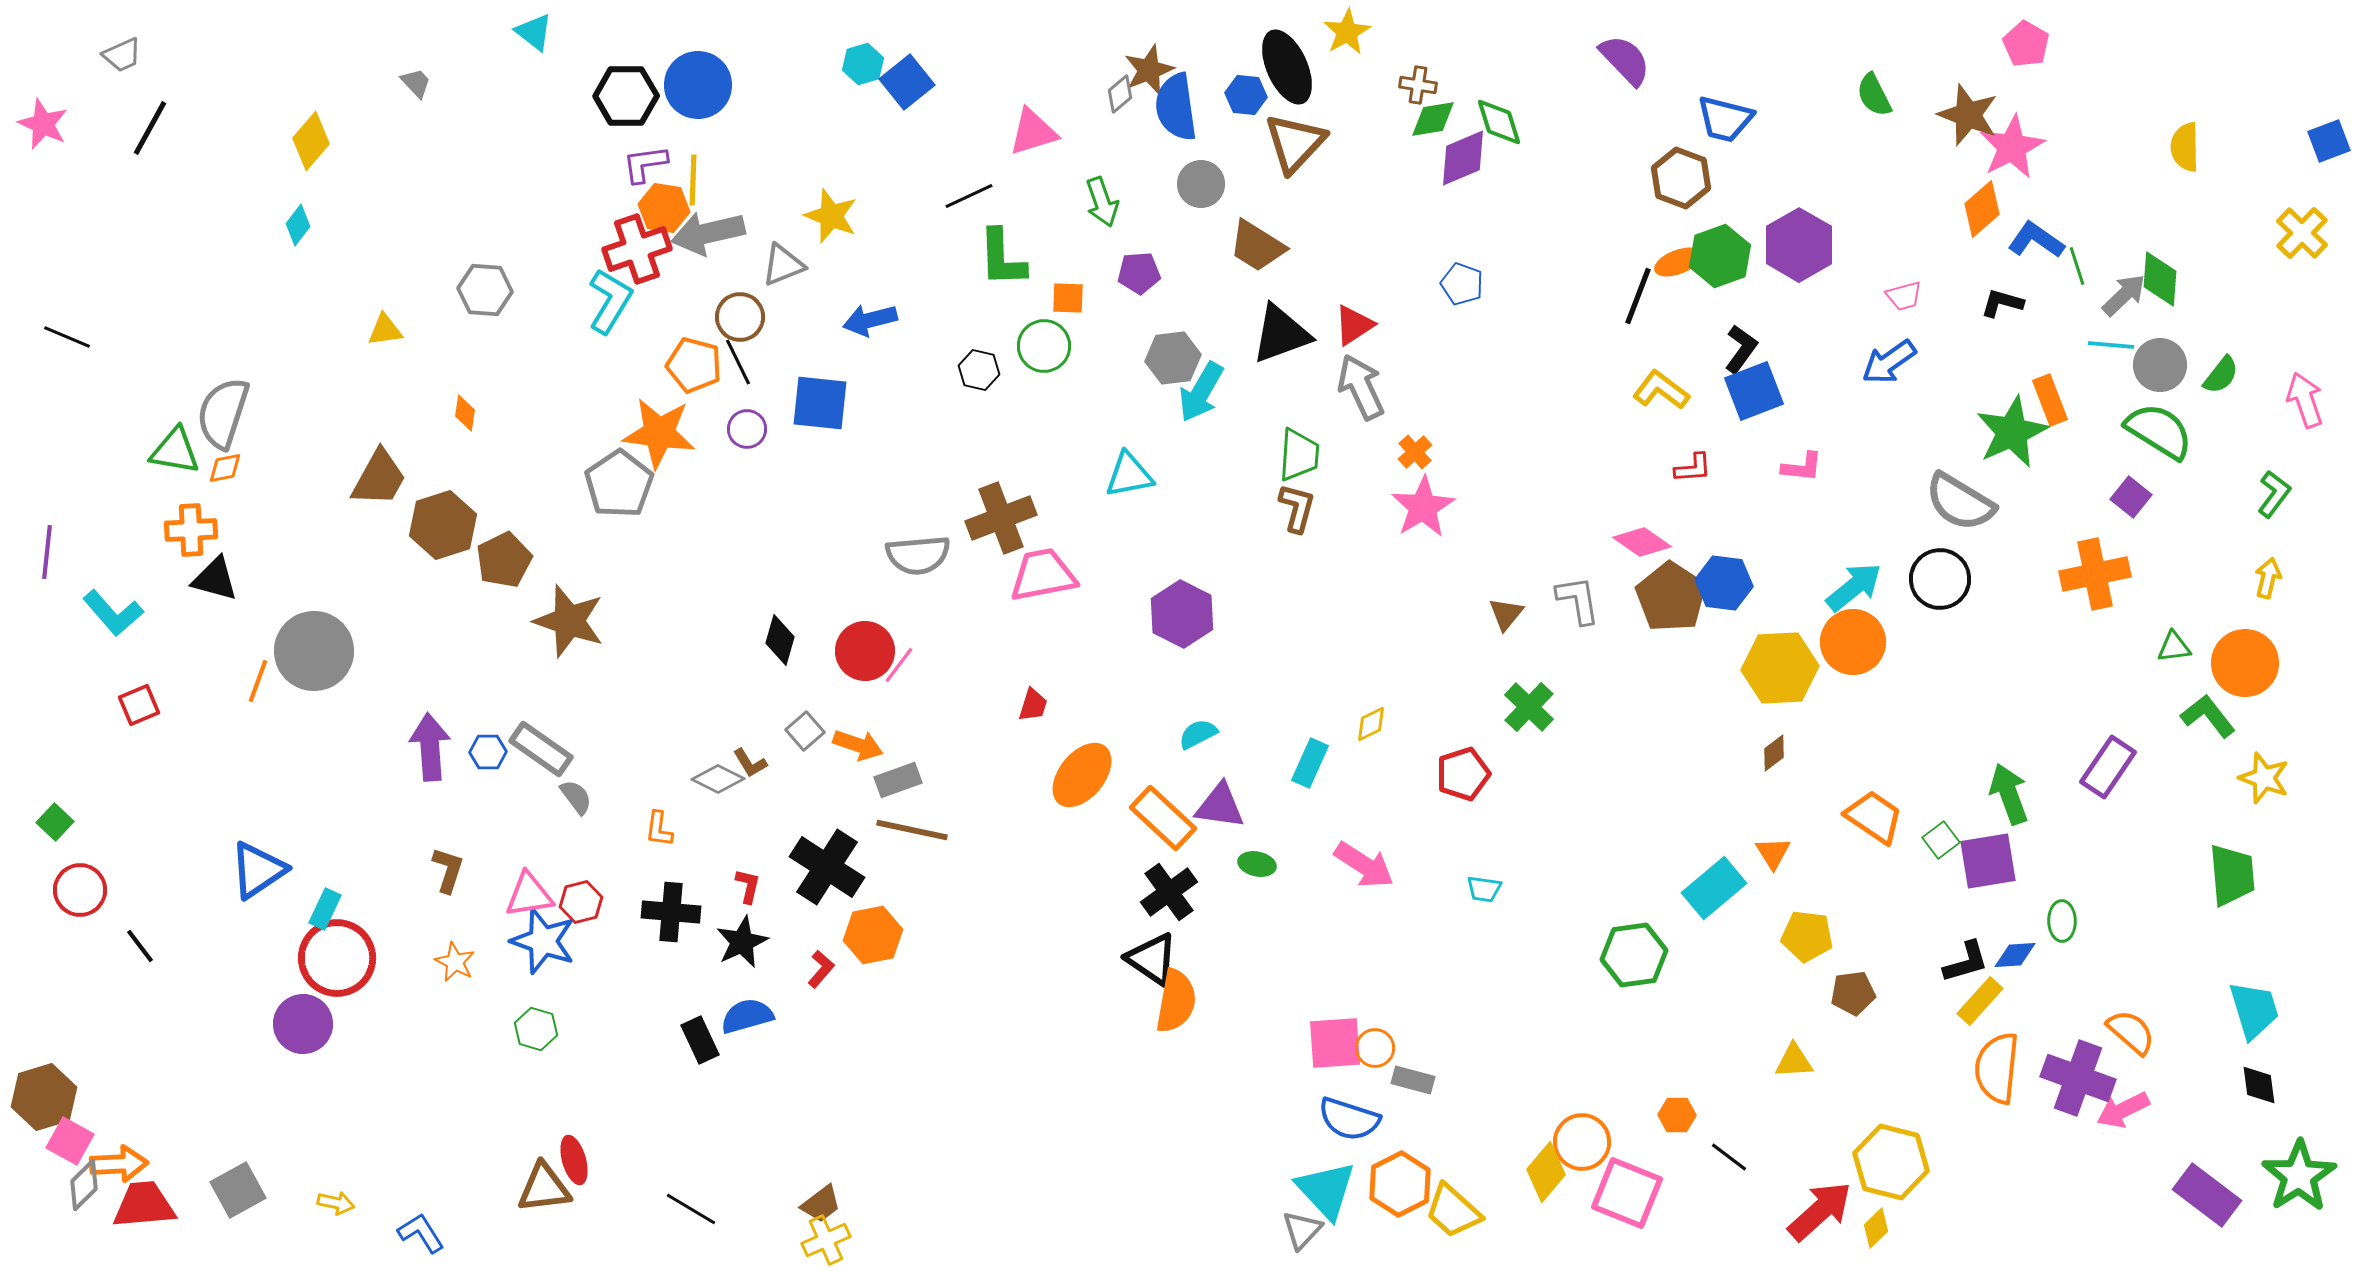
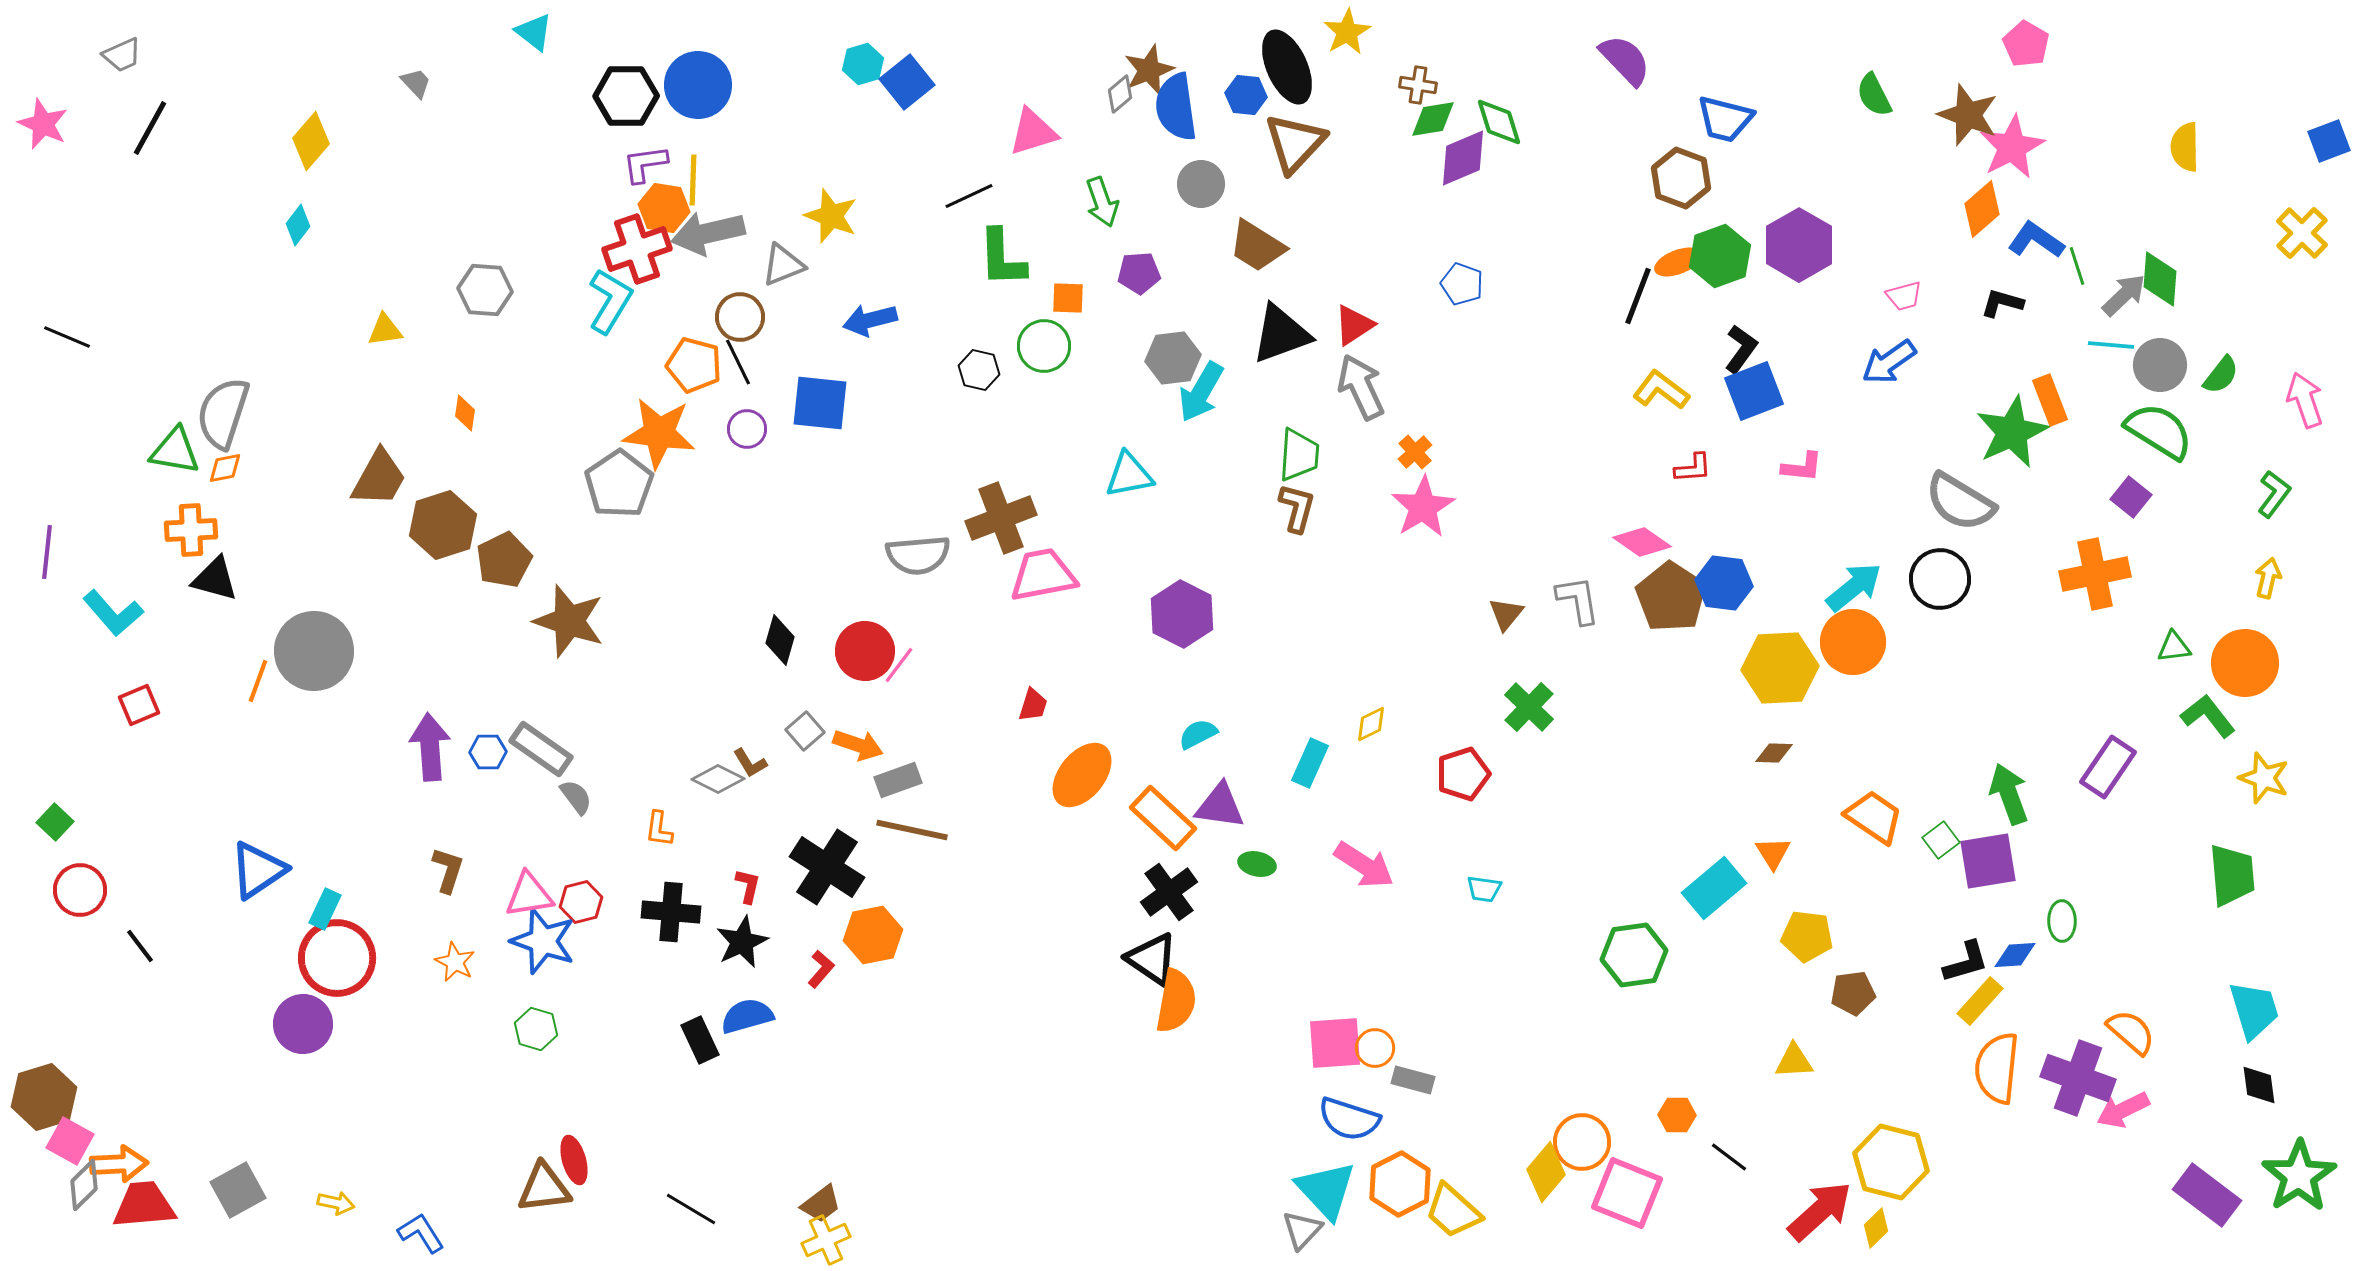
brown diamond at (1774, 753): rotated 39 degrees clockwise
